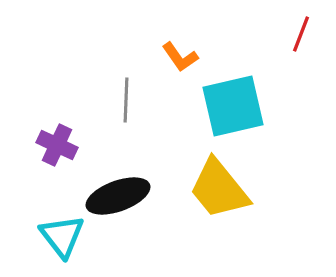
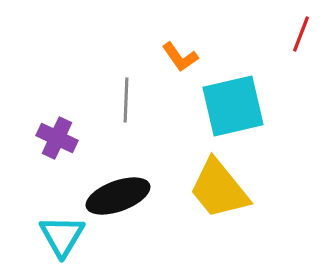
purple cross: moved 7 px up
cyan triangle: rotated 9 degrees clockwise
